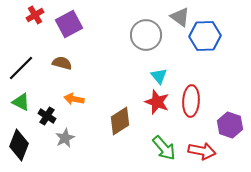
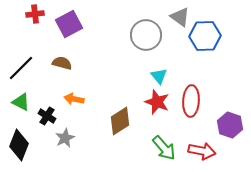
red cross: moved 1 px up; rotated 24 degrees clockwise
